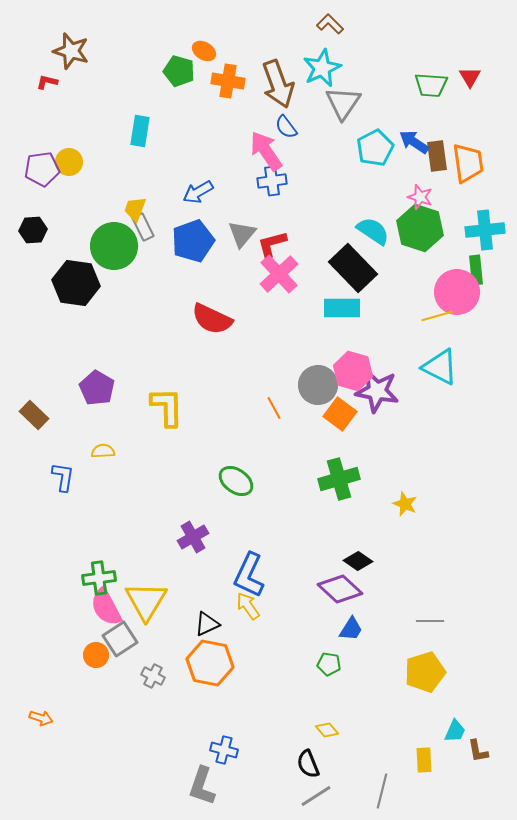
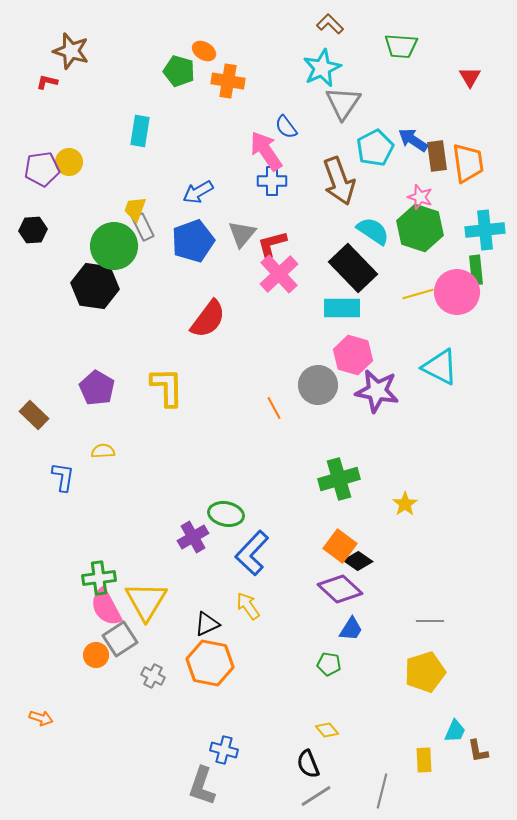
brown arrow at (278, 84): moved 61 px right, 97 px down
green trapezoid at (431, 85): moved 30 px left, 39 px up
blue arrow at (414, 142): moved 1 px left, 2 px up
blue cross at (272, 181): rotated 8 degrees clockwise
black hexagon at (76, 283): moved 19 px right, 3 px down
yellow line at (437, 316): moved 19 px left, 22 px up
red semicircle at (212, 319): moved 4 px left; rotated 78 degrees counterclockwise
pink hexagon at (353, 371): moved 16 px up
yellow L-shape at (167, 407): moved 20 px up
orange square at (340, 414): moved 132 px down
green ellipse at (236, 481): moved 10 px left, 33 px down; rotated 24 degrees counterclockwise
yellow star at (405, 504): rotated 15 degrees clockwise
blue L-shape at (249, 575): moved 3 px right, 22 px up; rotated 18 degrees clockwise
